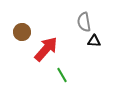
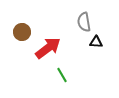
black triangle: moved 2 px right, 1 px down
red arrow: moved 2 px right, 1 px up; rotated 12 degrees clockwise
